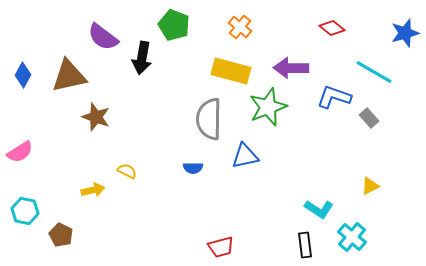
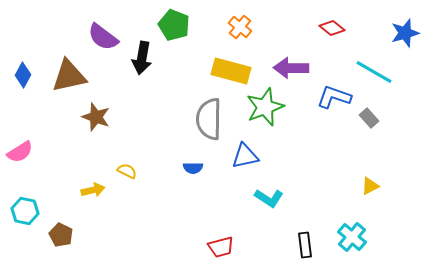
green star: moved 3 px left
cyan L-shape: moved 50 px left, 11 px up
